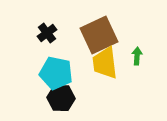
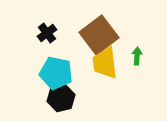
brown square: rotated 12 degrees counterclockwise
black hexagon: rotated 16 degrees counterclockwise
